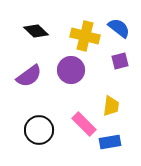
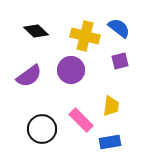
pink rectangle: moved 3 px left, 4 px up
black circle: moved 3 px right, 1 px up
